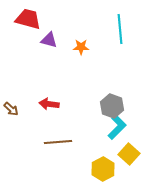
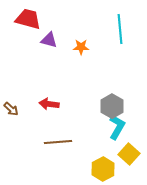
gray hexagon: rotated 10 degrees clockwise
cyan L-shape: rotated 15 degrees counterclockwise
